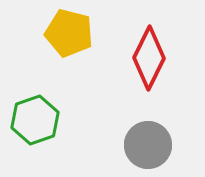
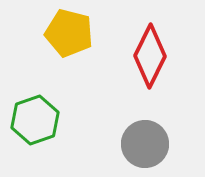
red diamond: moved 1 px right, 2 px up
gray circle: moved 3 px left, 1 px up
